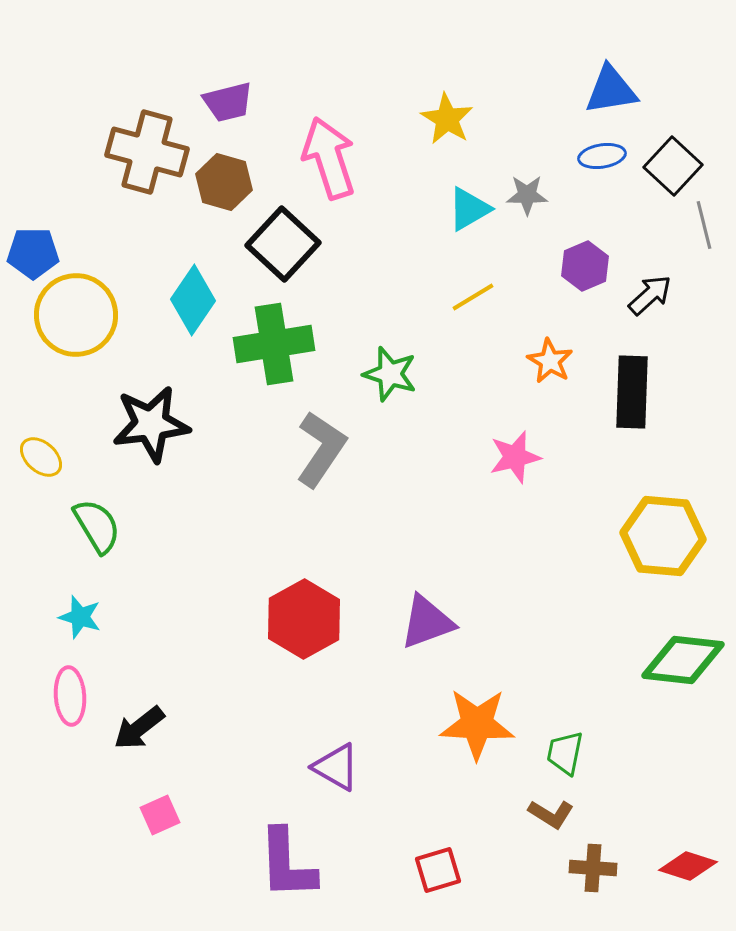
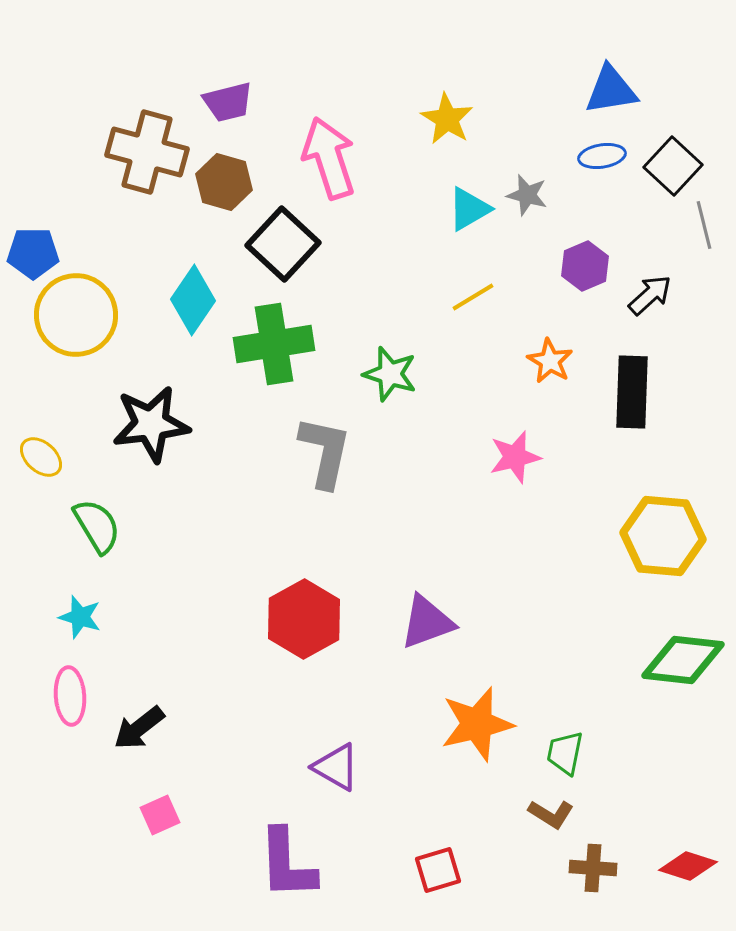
gray star at (527, 195): rotated 15 degrees clockwise
gray L-shape at (321, 449): moved 4 px right, 3 px down; rotated 22 degrees counterclockwise
orange star at (477, 724): rotated 16 degrees counterclockwise
